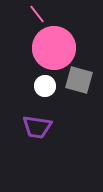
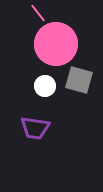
pink line: moved 1 px right, 1 px up
pink circle: moved 2 px right, 4 px up
purple trapezoid: moved 2 px left, 1 px down
